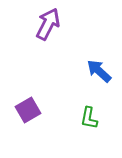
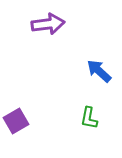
purple arrow: rotated 56 degrees clockwise
purple square: moved 12 px left, 11 px down
